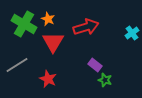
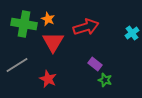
green cross: rotated 20 degrees counterclockwise
purple rectangle: moved 1 px up
